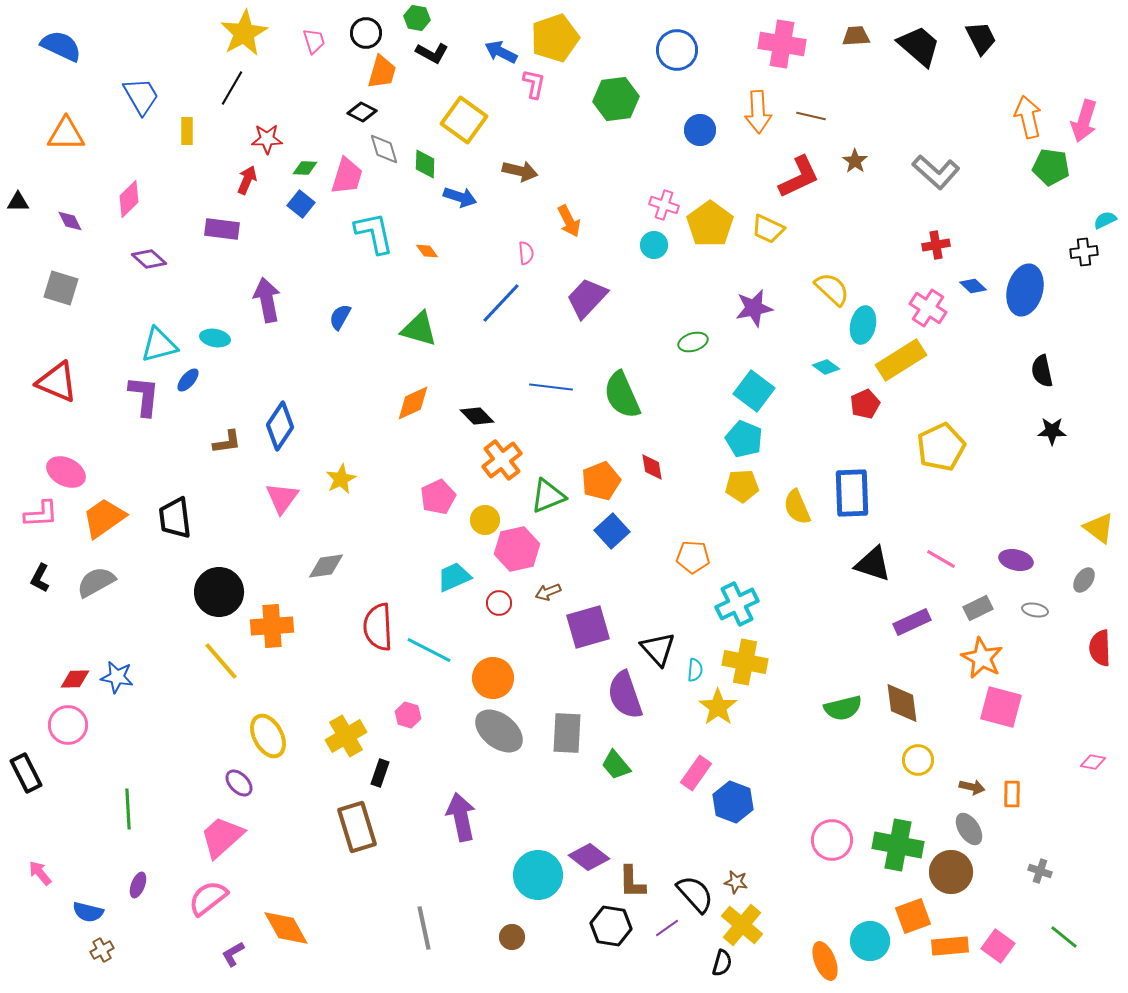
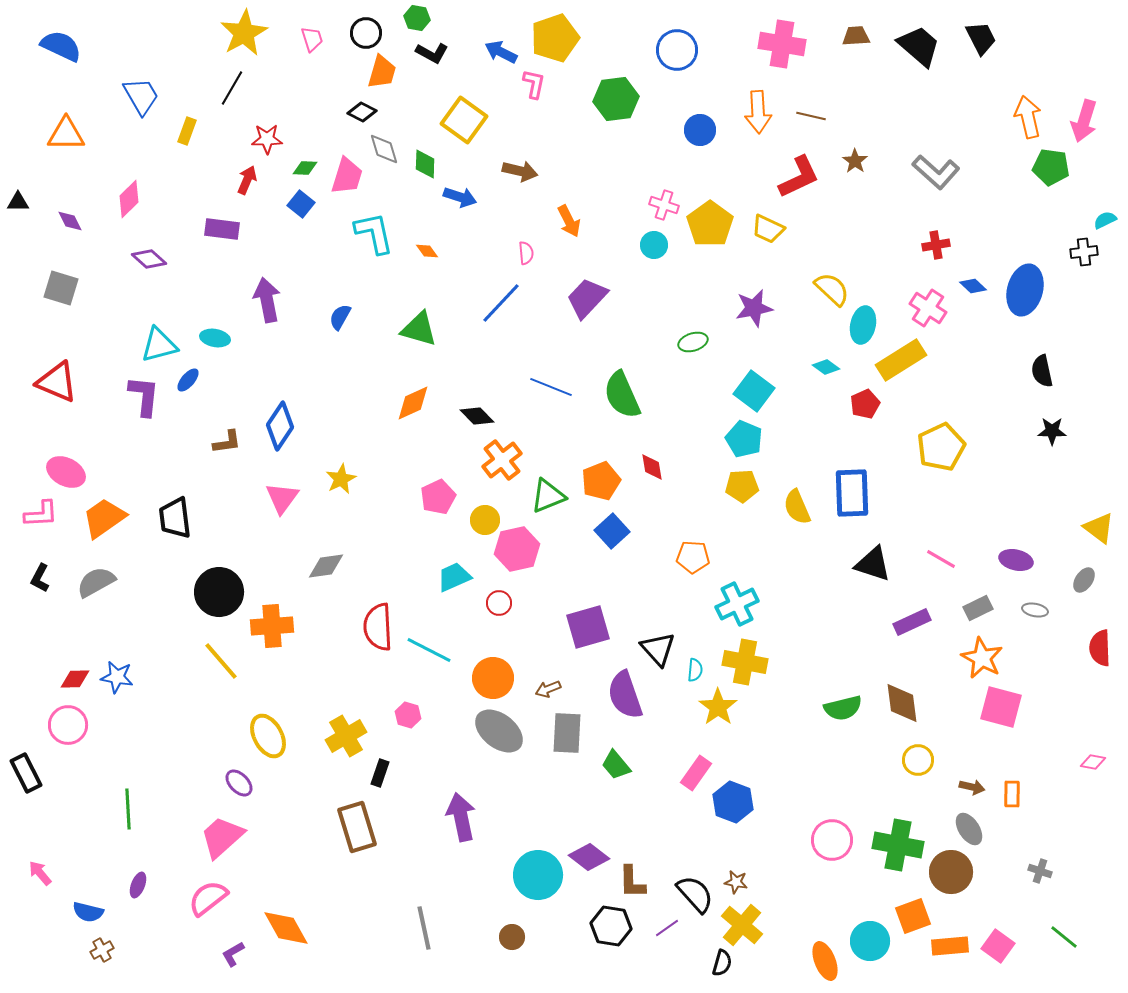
pink trapezoid at (314, 41): moved 2 px left, 2 px up
yellow rectangle at (187, 131): rotated 20 degrees clockwise
blue line at (551, 387): rotated 15 degrees clockwise
brown arrow at (548, 592): moved 97 px down
